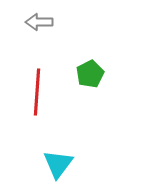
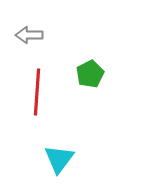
gray arrow: moved 10 px left, 13 px down
cyan triangle: moved 1 px right, 5 px up
